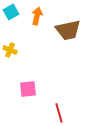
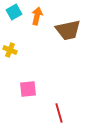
cyan square: moved 3 px right
